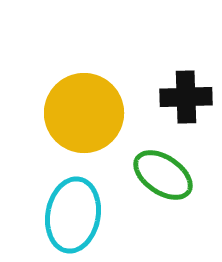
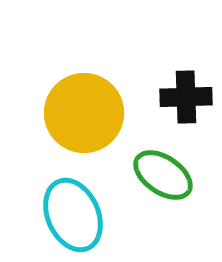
cyan ellipse: rotated 34 degrees counterclockwise
